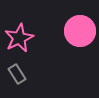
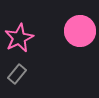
gray rectangle: rotated 72 degrees clockwise
